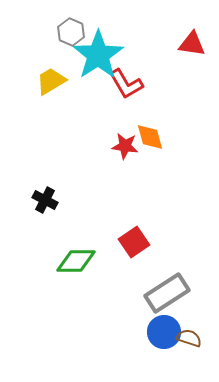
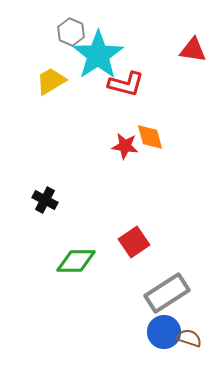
red triangle: moved 1 px right, 6 px down
red L-shape: rotated 45 degrees counterclockwise
